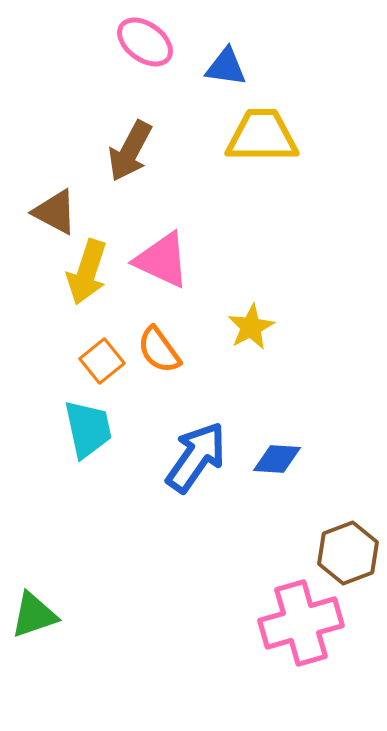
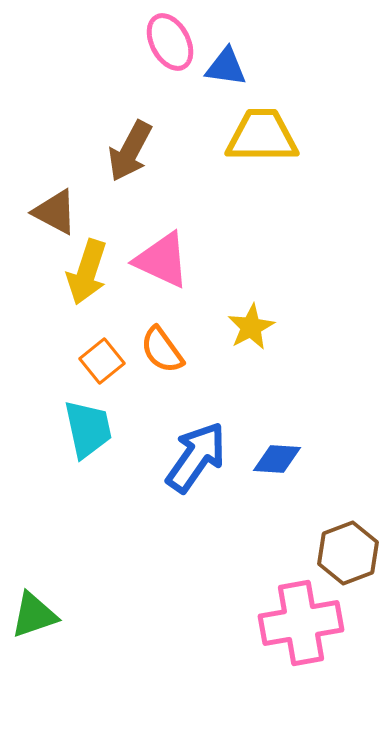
pink ellipse: moved 25 px right; rotated 26 degrees clockwise
orange semicircle: moved 3 px right
pink cross: rotated 6 degrees clockwise
